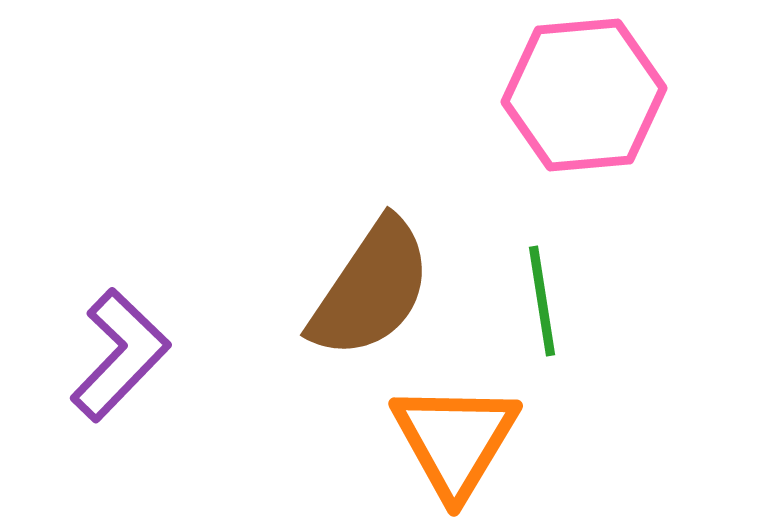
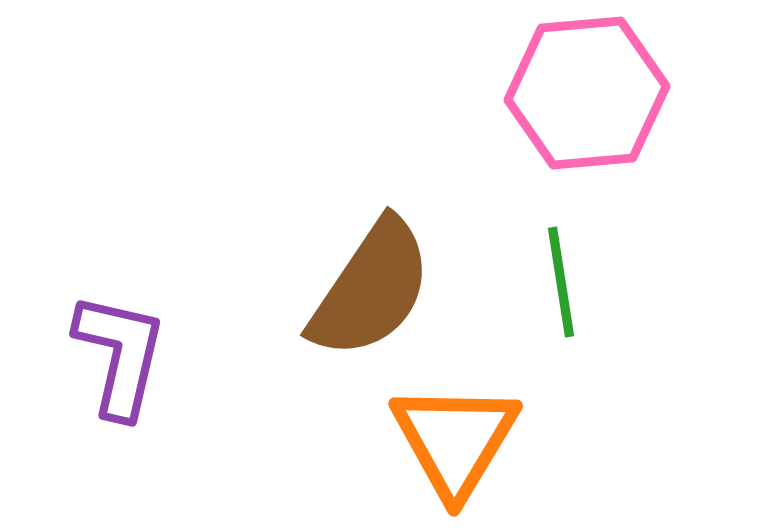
pink hexagon: moved 3 px right, 2 px up
green line: moved 19 px right, 19 px up
purple L-shape: rotated 31 degrees counterclockwise
